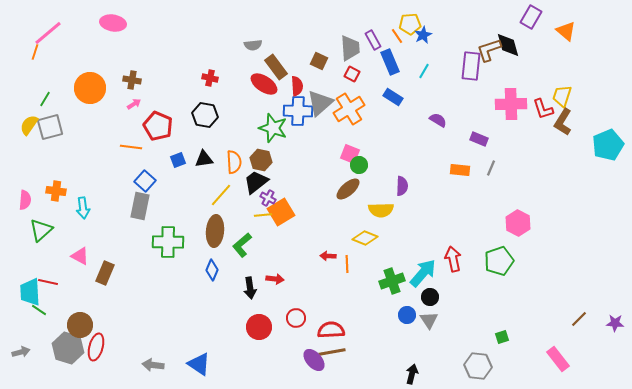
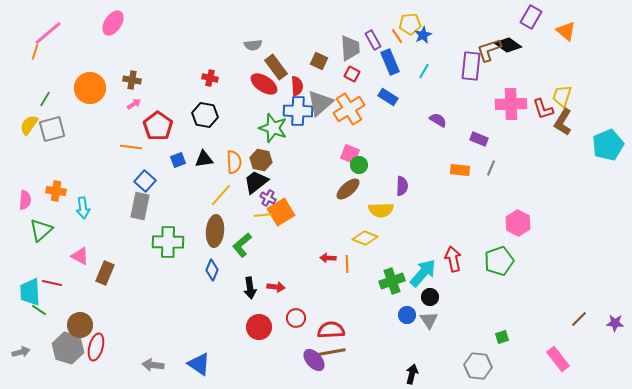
pink ellipse at (113, 23): rotated 65 degrees counterclockwise
black diamond at (508, 45): rotated 40 degrees counterclockwise
blue rectangle at (393, 97): moved 5 px left
red pentagon at (158, 126): rotated 12 degrees clockwise
gray square at (50, 127): moved 2 px right, 2 px down
red arrow at (328, 256): moved 2 px down
red arrow at (275, 279): moved 1 px right, 8 px down
red line at (48, 282): moved 4 px right, 1 px down
